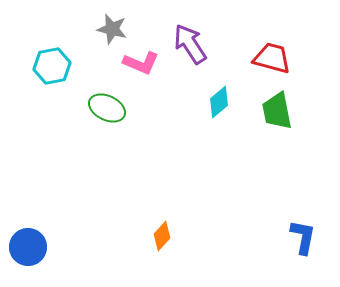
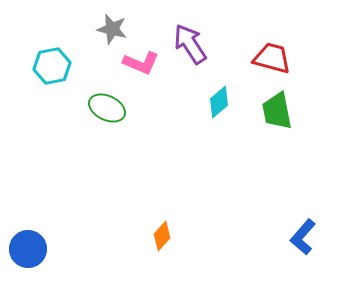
blue L-shape: rotated 150 degrees counterclockwise
blue circle: moved 2 px down
